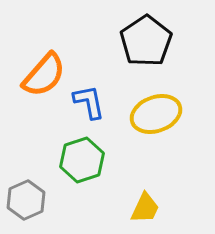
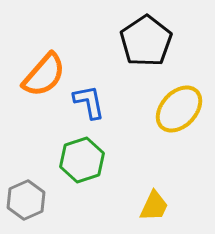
yellow ellipse: moved 23 px right, 5 px up; rotated 27 degrees counterclockwise
yellow trapezoid: moved 9 px right, 2 px up
